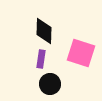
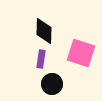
black circle: moved 2 px right
